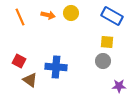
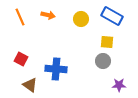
yellow circle: moved 10 px right, 6 px down
red square: moved 2 px right, 2 px up
blue cross: moved 2 px down
brown triangle: moved 5 px down
purple star: moved 1 px up
